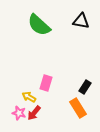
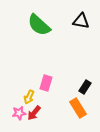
yellow arrow: rotated 96 degrees counterclockwise
pink star: rotated 24 degrees counterclockwise
